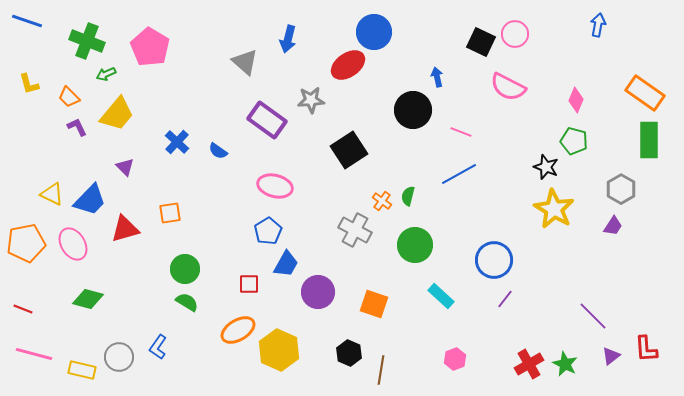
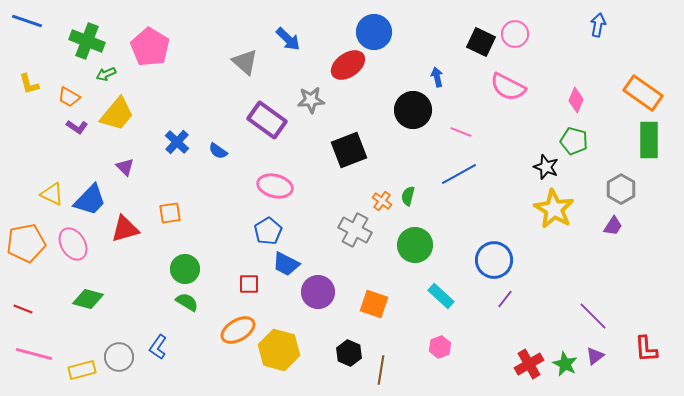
blue arrow at (288, 39): rotated 60 degrees counterclockwise
orange rectangle at (645, 93): moved 2 px left
orange trapezoid at (69, 97): rotated 15 degrees counterclockwise
purple L-shape at (77, 127): rotated 150 degrees clockwise
black square at (349, 150): rotated 12 degrees clockwise
blue trapezoid at (286, 264): rotated 88 degrees clockwise
yellow hexagon at (279, 350): rotated 9 degrees counterclockwise
purple triangle at (611, 356): moved 16 px left
pink hexagon at (455, 359): moved 15 px left, 12 px up
yellow rectangle at (82, 370): rotated 28 degrees counterclockwise
